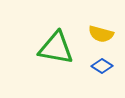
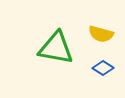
blue diamond: moved 1 px right, 2 px down
